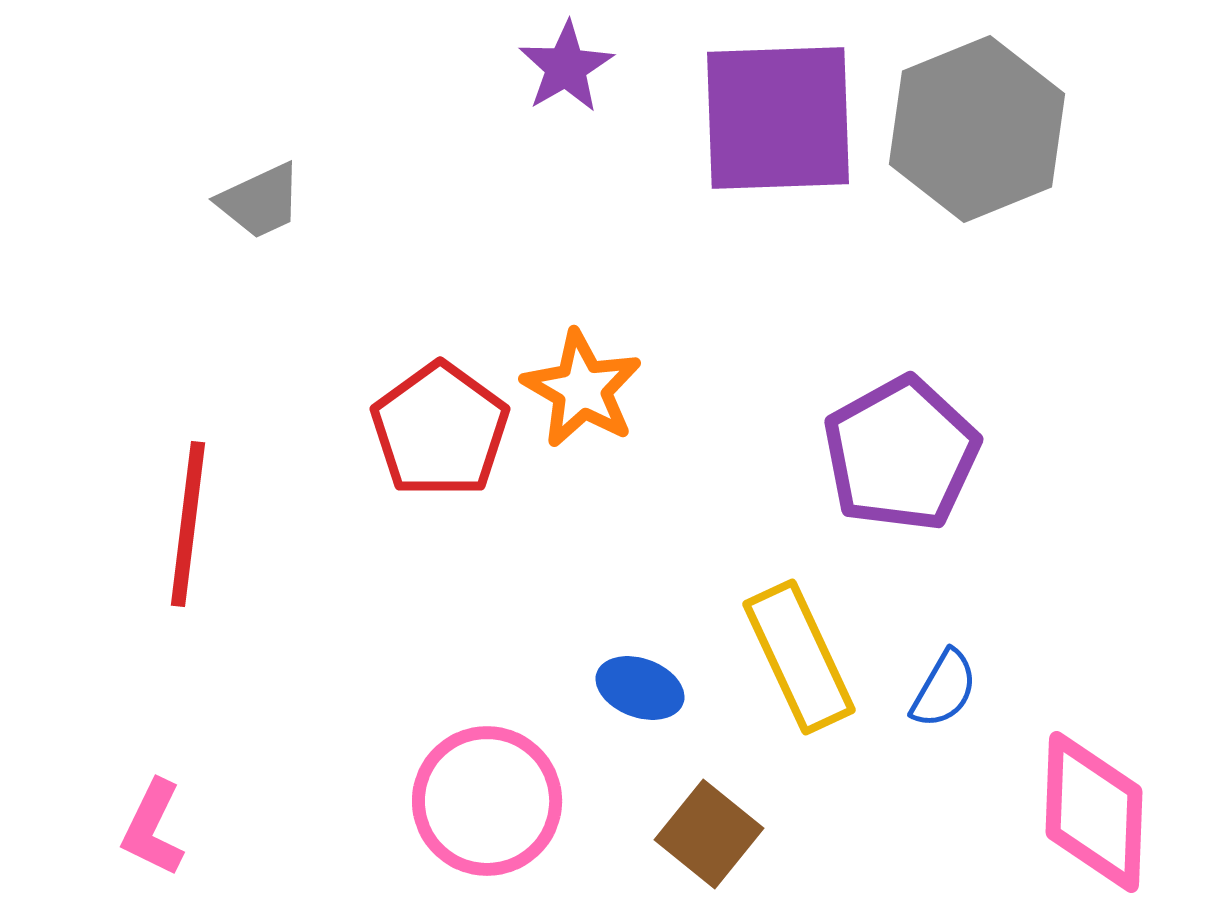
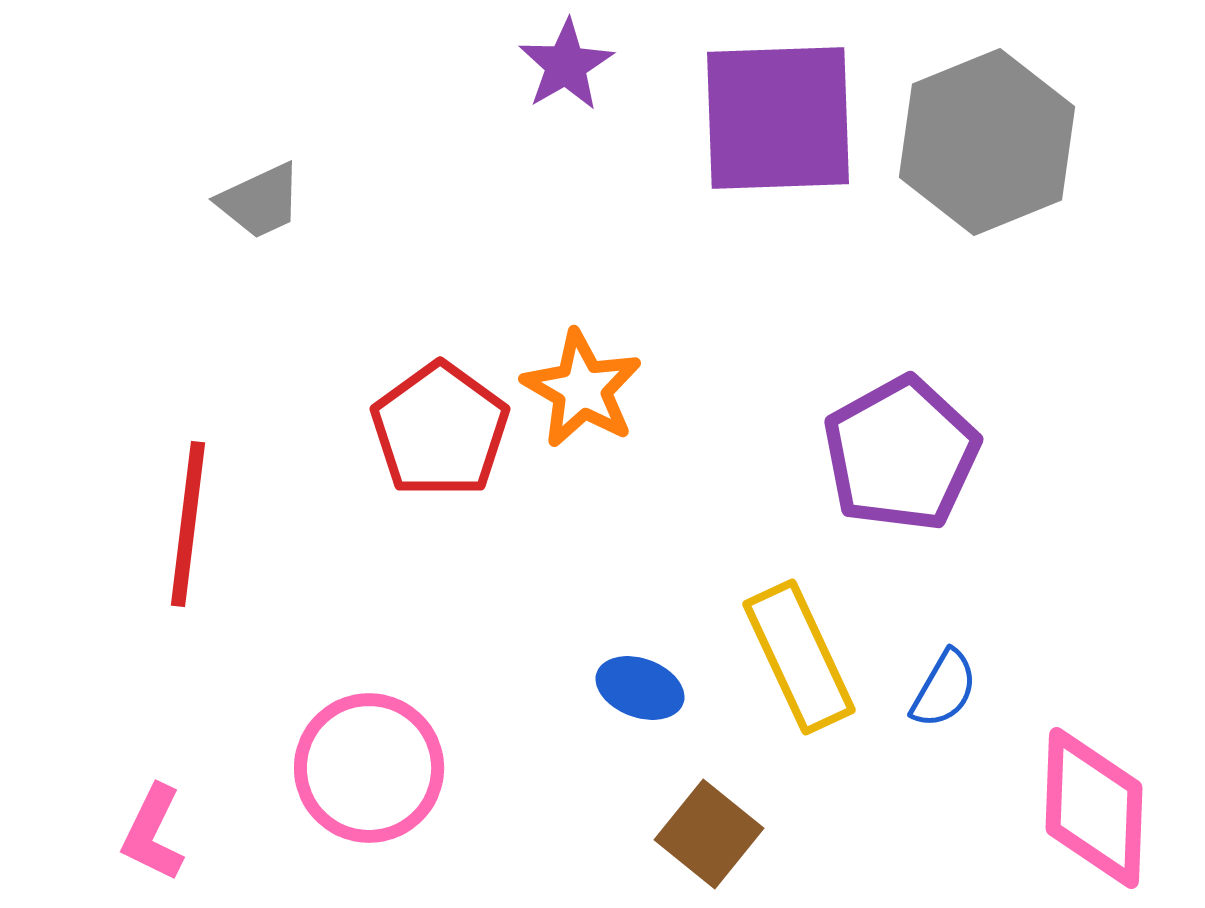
purple star: moved 2 px up
gray hexagon: moved 10 px right, 13 px down
pink circle: moved 118 px left, 33 px up
pink diamond: moved 4 px up
pink L-shape: moved 5 px down
